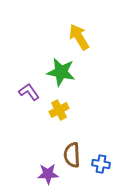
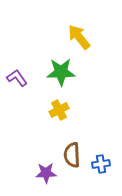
yellow arrow: rotated 8 degrees counterclockwise
green star: rotated 12 degrees counterclockwise
purple L-shape: moved 12 px left, 14 px up
blue cross: rotated 18 degrees counterclockwise
purple star: moved 2 px left, 1 px up
